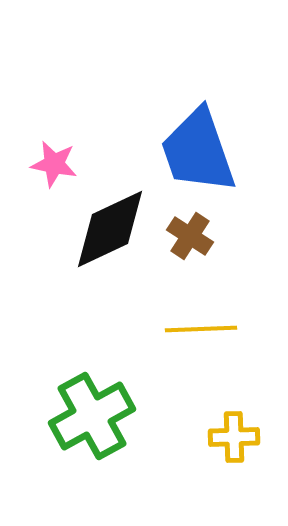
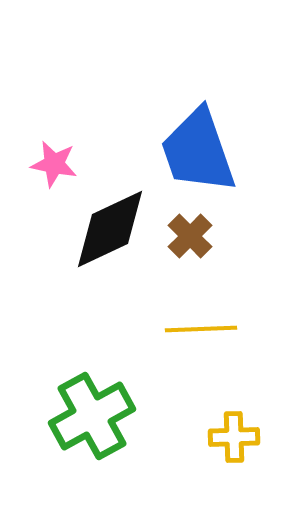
brown cross: rotated 12 degrees clockwise
